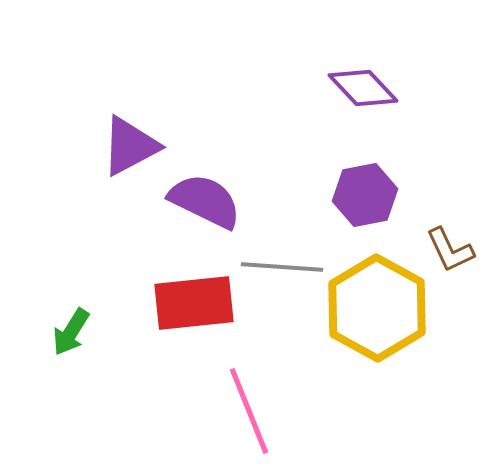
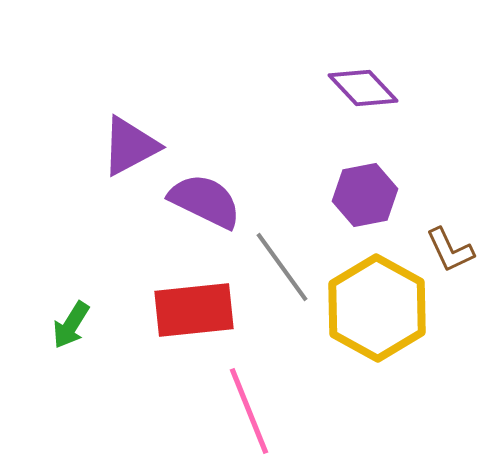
gray line: rotated 50 degrees clockwise
red rectangle: moved 7 px down
green arrow: moved 7 px up
